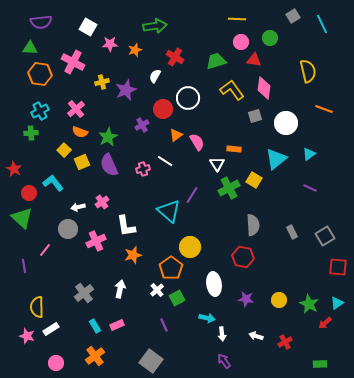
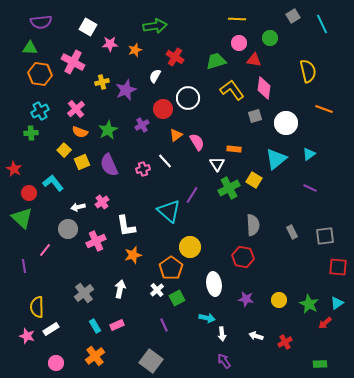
pink circle at (241, 42): moved 2 px left, 1 px down
green star at (108, 137): moved 7 px up
white line at (165, 161): rotated 14 degrees clockwise
gray square at (325, 236): rotated 24 degrees clockwise
